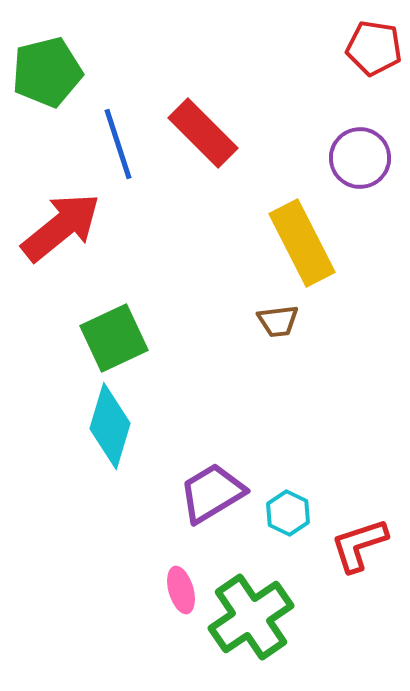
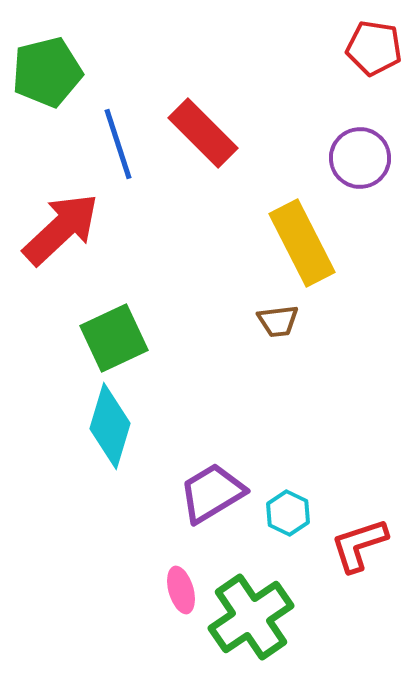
red arrow: moved 2 px down; rotated 4 degrees counterclockwise
